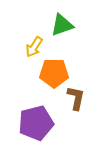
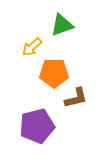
yellow arrow: moved 2 px left; rotated 15 degrees clockwise
brown L-shape: rotated 65 degrees clockwise
purple pentagon: moved 1 px right, 3 px down
